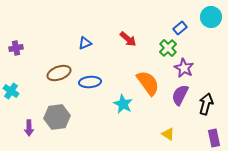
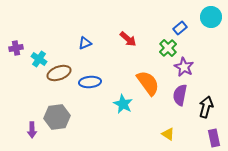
purple star: moved 1 px up
cyan cross: moved 28 px right, 32 px up
purple semicircle: rotated 15 degrees counterclockwise
black arrow: moved 3 px down
purple arrow: moved 3 px right, 2 px down
